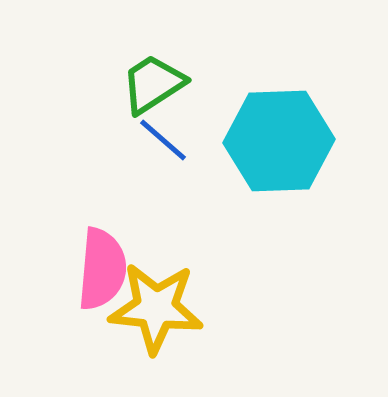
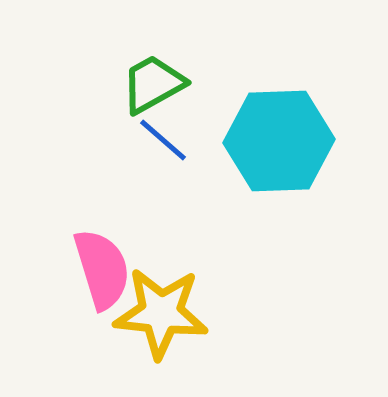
green trapezoid: rotated 4 degrees clockwise
pink semicircle: rotated 22 degrees counterclockwise
yellow star: moved 5 px right, 5 px down
